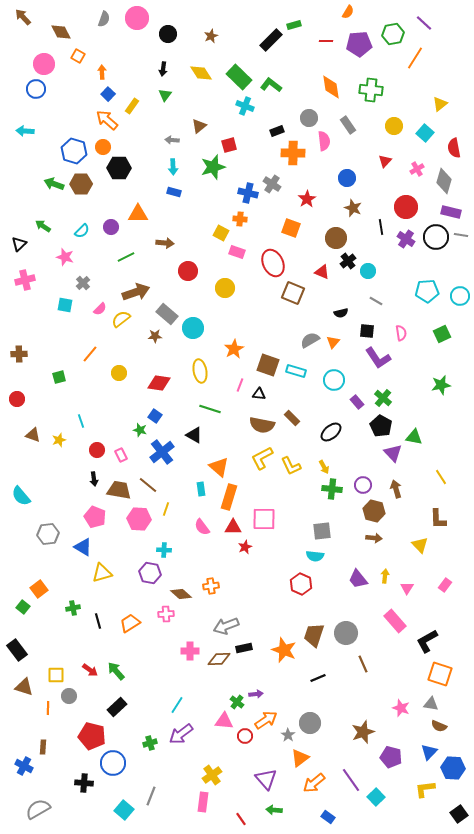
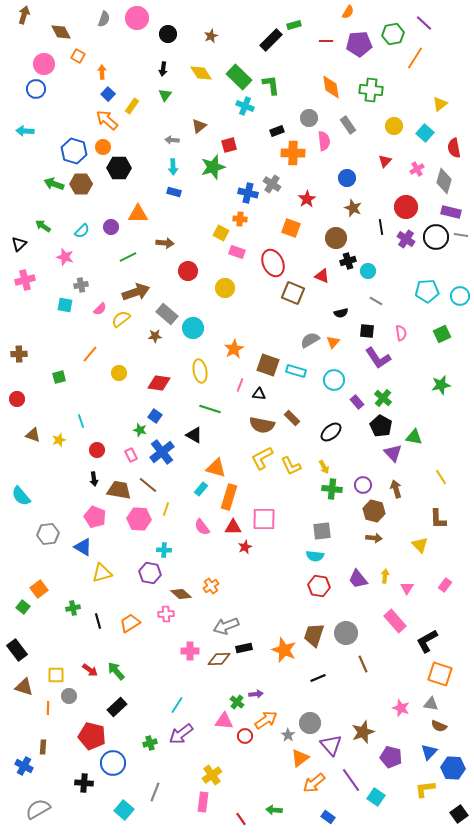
brown arrow at (23, 17): moved 1 px right, 2 px up; rotated 60 degrees clockwise
green L-shape at (271, 85): rotated 45 degrees clockwise
green line at (126, 257): moved 2 px right
black cross at (348, 261): rotated 21 degrees clockwise
red triangle at (322, 272): moved 4 px down
gray cross at (83, 283): moved 2 px left, 2 px down; rotated 32 degrees clockwise
pink rectangle at (121, 455): moved 10 px right
orange triangle at (219, 467): moved 3 px left, 1 px down; rotated 25 degrees counterclockwise
cyan rectangle at (201, 489): rotated 48 degrees clockwise
red hexagon at (301, 584): moved 18 px right, 2 px down; rotated 15 degrees counterclockwise
orange cross at (211, 586): rotated 28 degrees counterclockwise
purple triangle at (266, 779): moved 65 px right, 34 px up
gray line at (151, 796): moved 4 px right, 4 px up
cyan square at (376, 797): rotated 12 degrees counterclockwise
